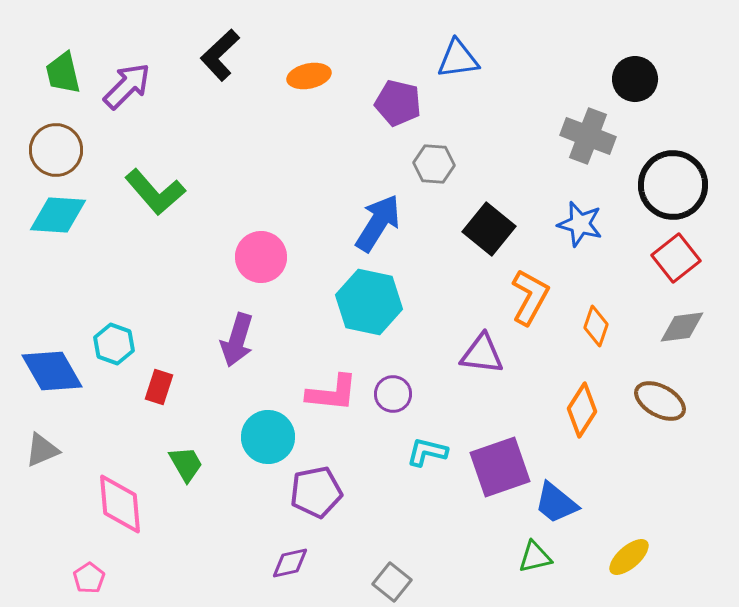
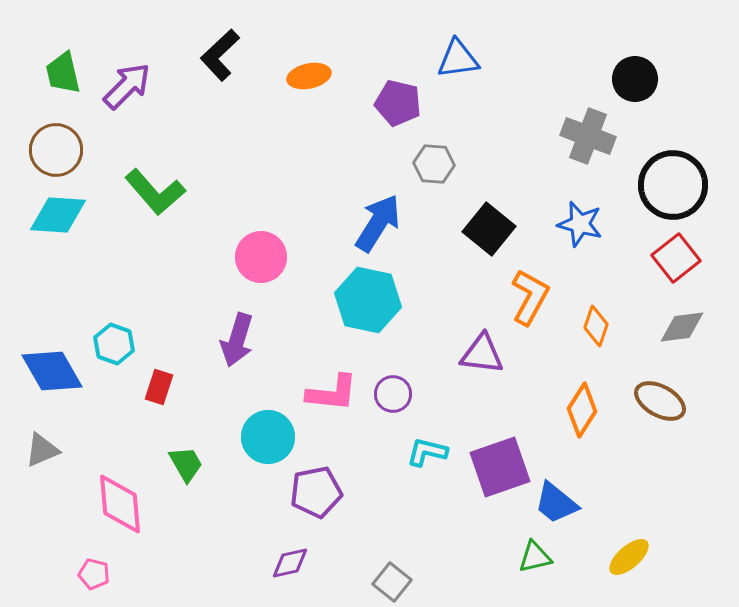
cyan hexagon at (369, 302): moved 1 px left, 2 px up
pink pentagon at (89, 578): moved 5 px right, 4 px up; rotated 24 degrees counterclockwise
